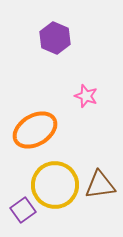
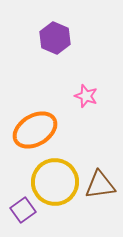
yellow circle: moved 3 px up
